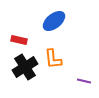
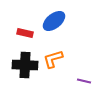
red rectangle: moved 6 px right, 7 px up
orange L-shape: rotated 80 degrees clockwise
black cross: moved 2 px up; rotated 35 degrees clockwise
